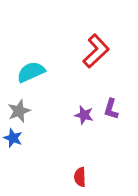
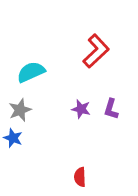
gray star: moved 1 px right, 1 px up
purple star: moved 3 px left, 6 px up
